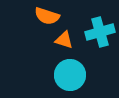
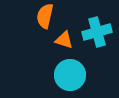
orange semicircle: moved 2 px left; rotated 85 degrees clockwise
cyan cross: moved 3 px left
